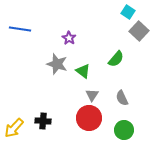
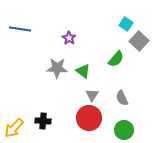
cyan square: moved 2 px left, 12 px down
gray square: moved 10 px down
gray star: moved 4 px down; rotated 15 degrees counterclockwise
